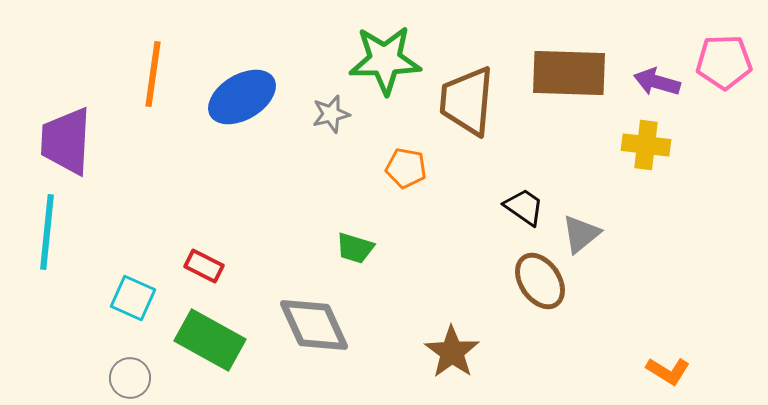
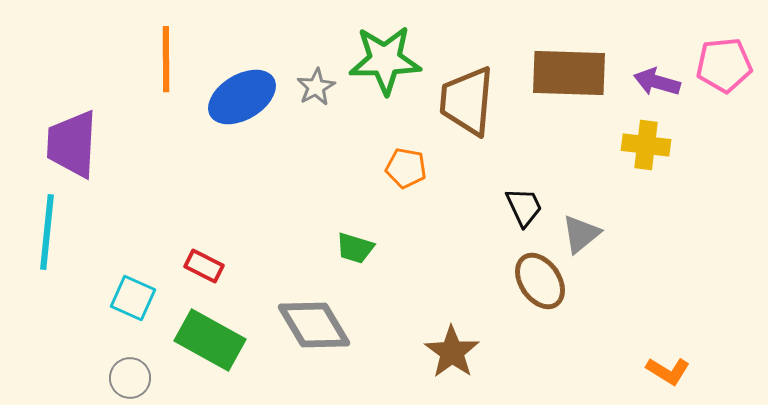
pink pentagon: moved 3 px down; rotated 4 degrees counterclockwise
orange line: moved 13 px right, 15 px up; rotated 8 degrees counterclockwise
gray star: moved 15 px left, 27 px up; rotated 15 degrees counterclockwise
purple trapezoid: moved 6 px right, 3 px down
black trapezoid: rotated 30 degrees clockwise
gray diamond: rotated 6 degrees counterclockwise
